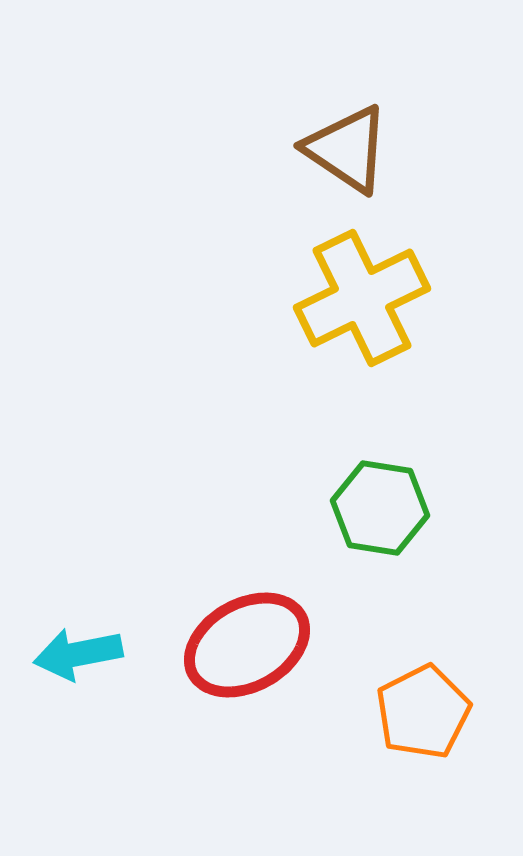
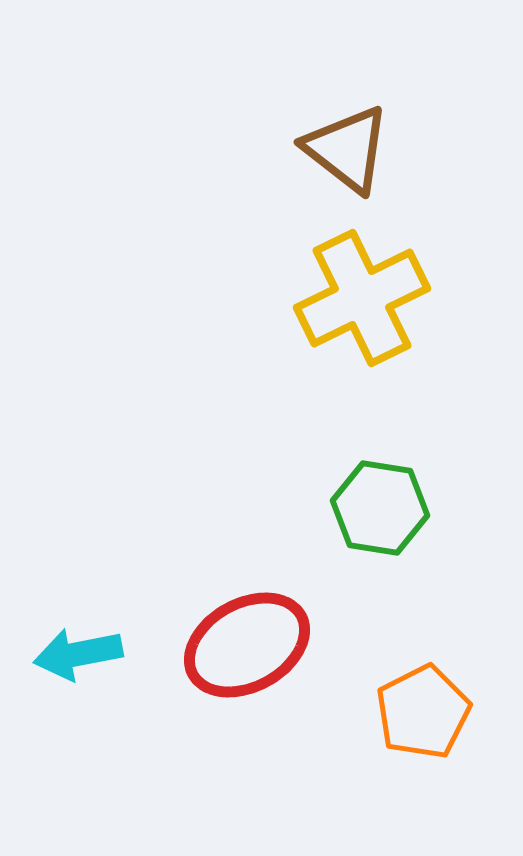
brown triangle: rotated 4 degrees clockwise
